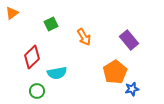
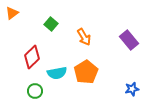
green square: rotated 24 degrees counterclockwise
orange pentagon: moved 29 px left
green circle: moved 2 px left
